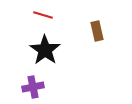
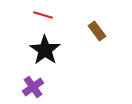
brown rectangle: rotated 24 degrees counterclockwise
purple cross: rotated 25 degrees counterclockwise
